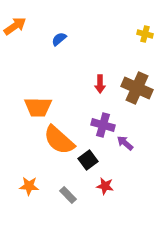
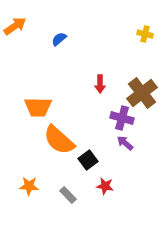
brown cross: moved 5 px right, 5 px down; rotated 28 degrees clockwise
purple cross: moved 19 px right, 7 px up
